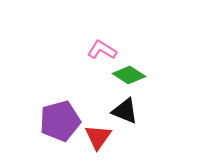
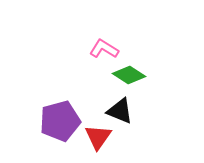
pink L-shape: moved 2 px right, 1 px up
black triangle: moved 5 px left
